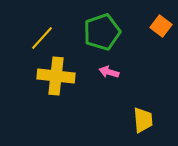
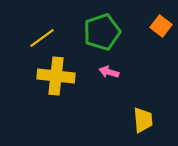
yellow line: rotated 12 degrees clockwise
